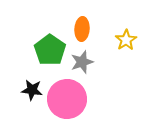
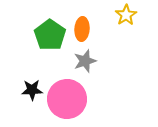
yellow star: moved 25 px up
green pentagon: moved 15 px up
gray star: moved 3 px right, 1 px up
black star: rotated 10 degrees counterclockwise
